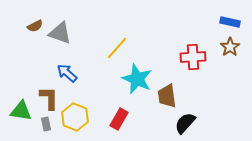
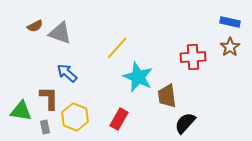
cyan star: moved 1 px right, 2 px up
gray rectangle: moved 1 px left, 3 px down
